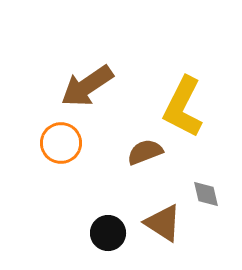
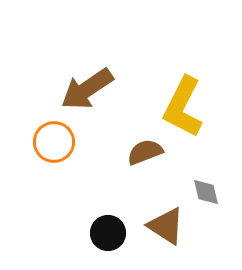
brown arrow: moved 3 px down
orange circle: moved 7 px left, 1 px up
gray diamond: moved 2 px up
brown triangle: moved 3 px right, 3 px down
